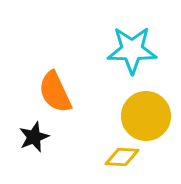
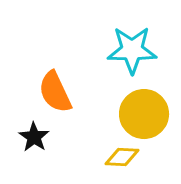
yellow circle: moved 2 px left, 2 px up
black star: rotated 16 degrees counterclockwise
